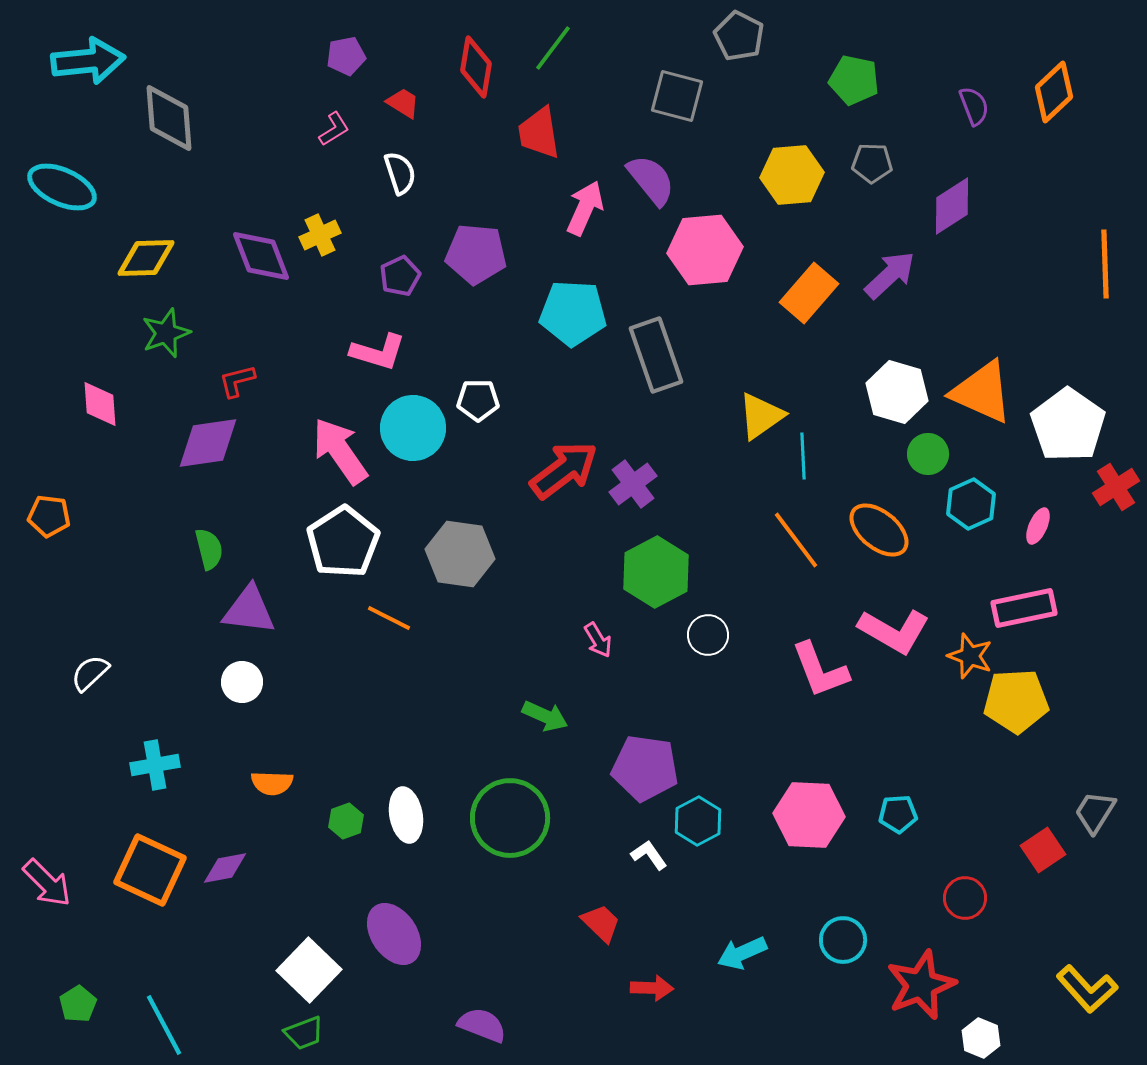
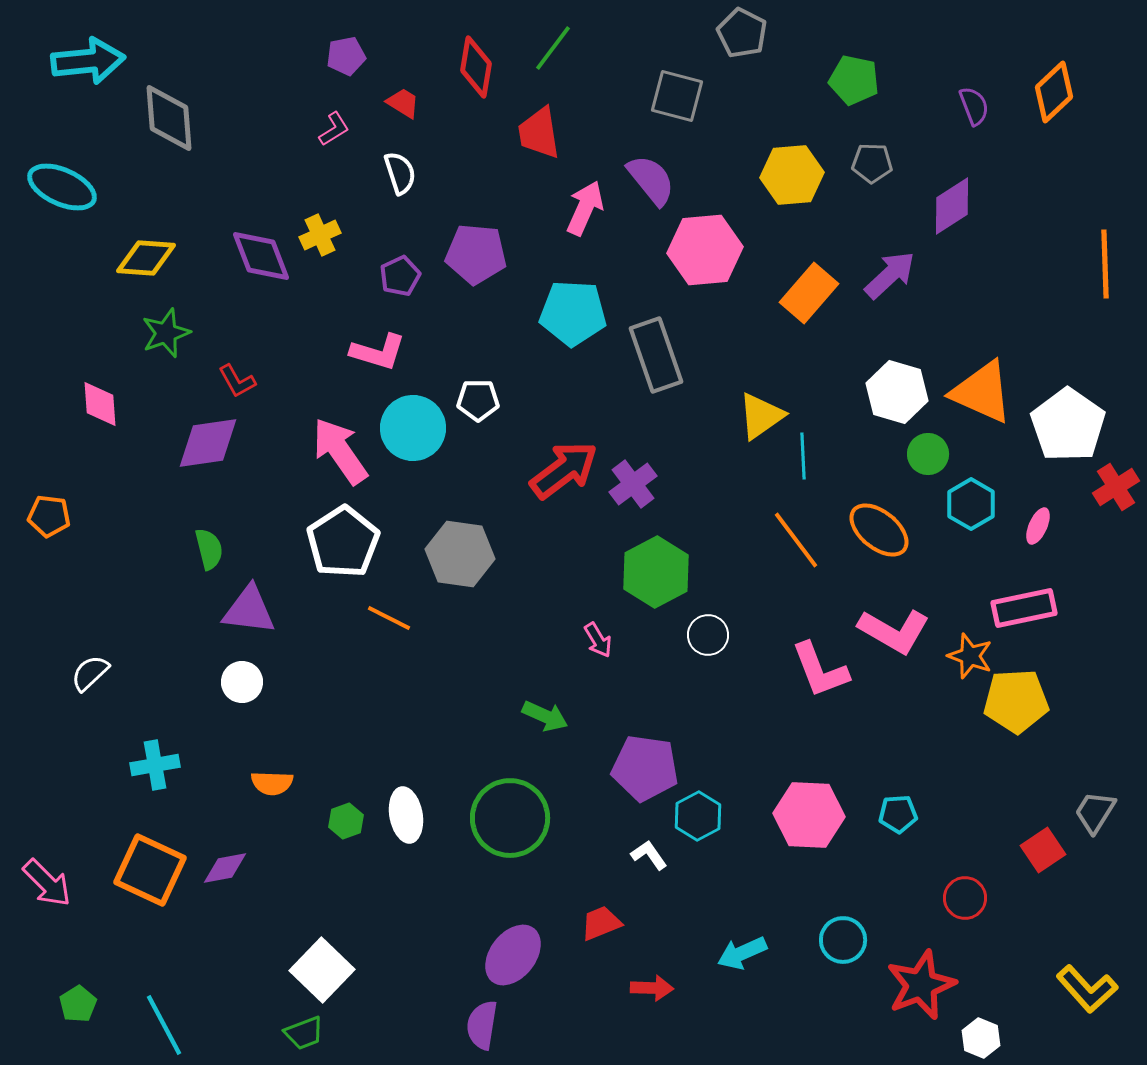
gray pentagon at (739, 36): moved 3 px right, 3 px up
yellow diamond at (146, 258): rotated 6 degrees clockwise
red L-shape at (237, 381): rotated 105 degrees counterclockwise
cyan hexagon at (971, 504): rotated 6 degrees counterclockwise
cyan hexagon at (698, 821): moved 5 px up
red trapezoid at (601, 923): rotated 66 degrees counterclockwise
purple ellipse at (394, 934): moved 119 px right, 21 px down; rotated 72 degrees clockwise
white square at (309, 970): moved 13 px right
purple semicircle at (482, 1025): rotated 102 degrees counterclockwise
